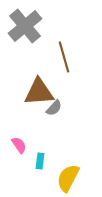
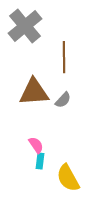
brown line: rotated 16 degrees clockwise
brown triangle: moved 5 px left
gray semicircle: moved 9 px right, 8 px up
pink semicircle: moved 17 px right
yellow semicircle: rotated 56 degrees counterclockwise
